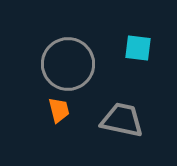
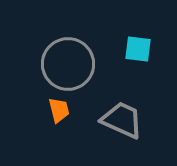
cyan square: moved 1 px down
gray trapezoid: rotated 12 degrees clockwise
